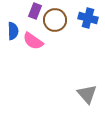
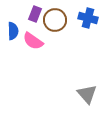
purple rectangle: moved 3 px down
